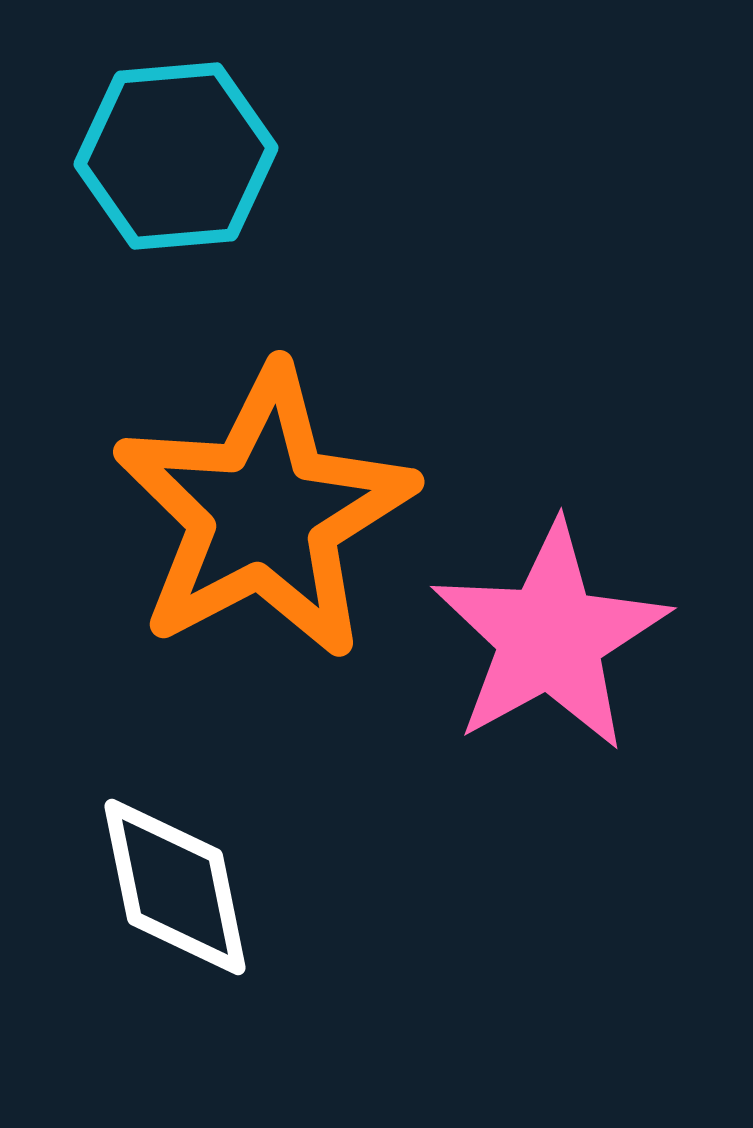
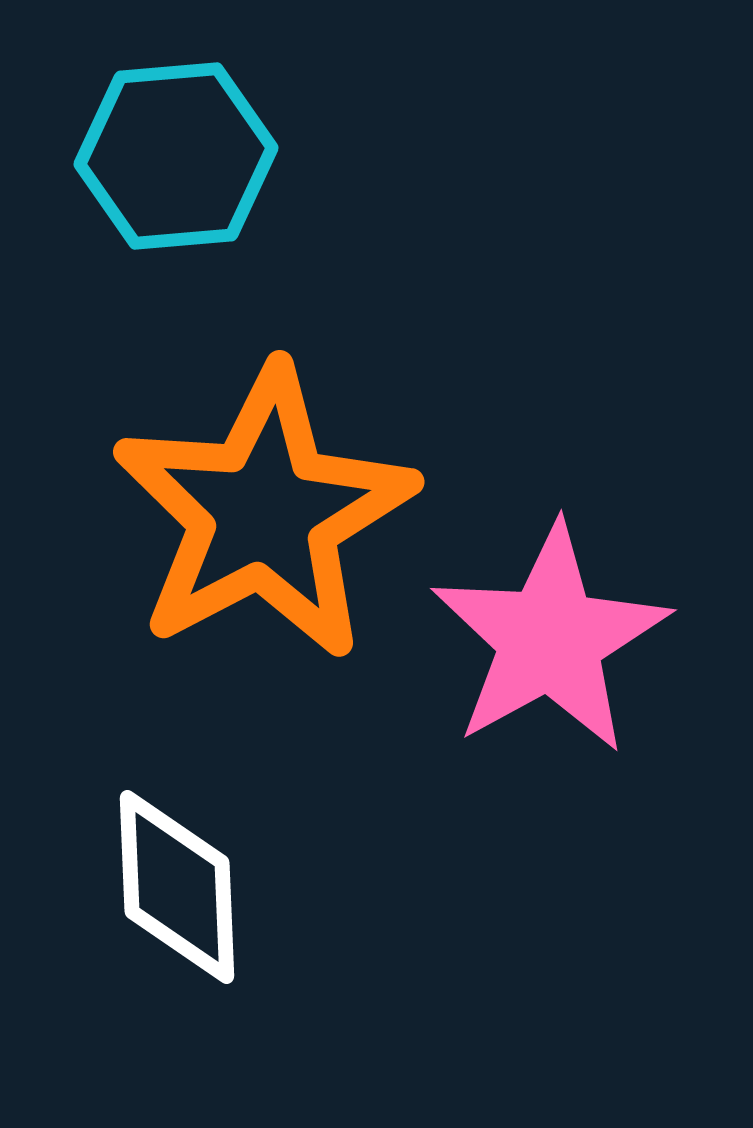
pink star: moved 2 px down
white diamond: moved 2 px right; rotated 9 degrees clockwise
